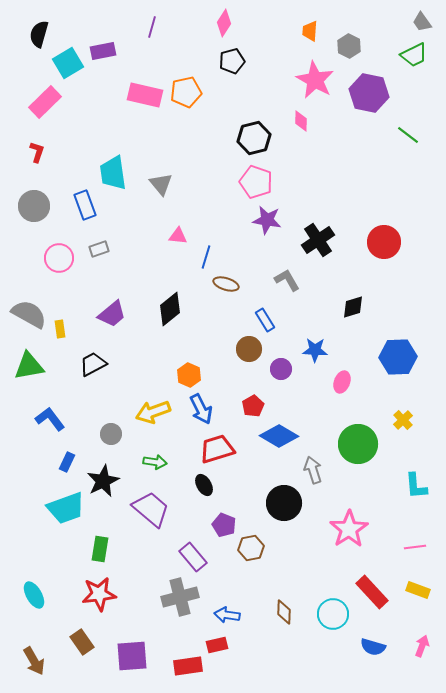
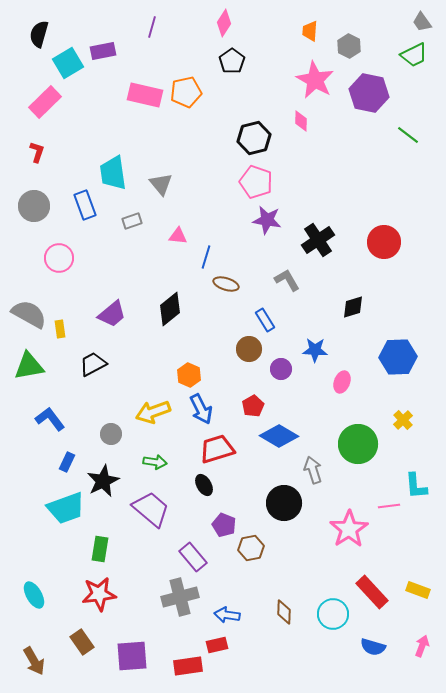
black pentagon at (232, 61): rotated 20 degrees counterclockwise
gray rectangle at (99, 249): moved 33 px right, 28 px up
pink line at (415, 547): moved 26 px left, 41 px up
